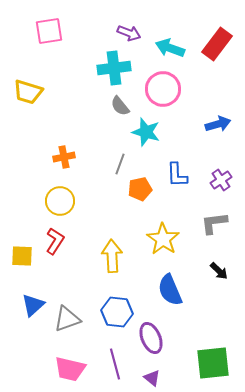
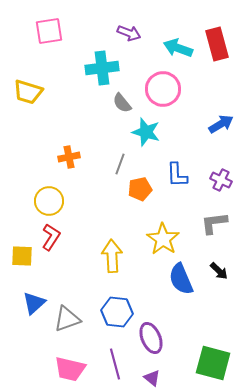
red rectangle: rotated 52 degrees counterclockwise
cyan arrow: moved 8 px right
cyan cross: moved 12 px left
gray semicircle: moved 2 px right, 3 px up
blue arrow: moved 3 px right; rotated 15 degrees counterclockwise
orange cross: moved 5 px right
purple cross: rotated 30 degrees counterclockwise
yellow circle: moved 11 px left
red L-shape: moved 4 px left, 4 px up
blue semicircle: moved 11 px right, 11 px up
blue triangle: moved 1 px right, 2 px up
green square: rotated 21 degrees clockwise
